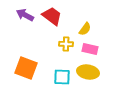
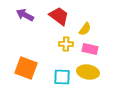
red trapezoid: moved 7 px right
